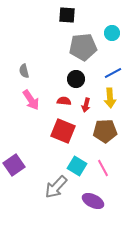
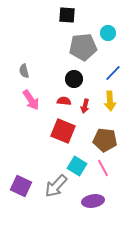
cyan circle: moved 4 px left
blue line: rotated 18 degrees counterclockwise
black circle: moved 2 px left
yellow arrow: moved 3 px down
red arrow: moved 1 px left, 1 px down
brown pentagon: moved 9 px down; rotated 10 degrees clockwise
purple square: moved 7 px right, 21 px down; rotated 30 degrees counterclockwise
gray arrow: moved 1 px up
purple ellipse: rotated 35 degrees counterclockwise
